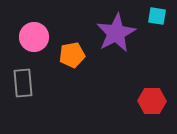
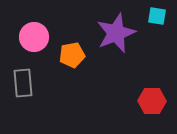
purple star: rotated 6 degrees clockwise
